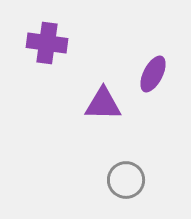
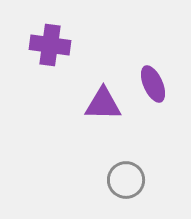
purple cross: moved 3 px right, 2 px down
purple ellipse: moved 10 px down; rotated 51 degrees counterclockwise
